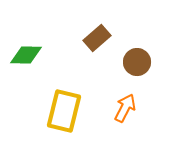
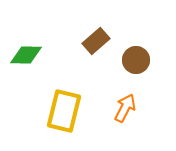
brown rectangle: moved 1 px left, 3 px down
brown circle: moved 1 px left, 2 px up
